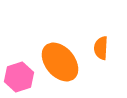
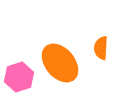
orange ellipse: moved 1 px down
